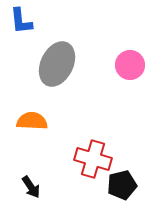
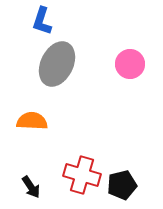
blue L-shape: moved 21 px right; rotated 24 degrees clockwise
pink circle: moved 1 px up
red cross: moved 11 px left, 16 px down
